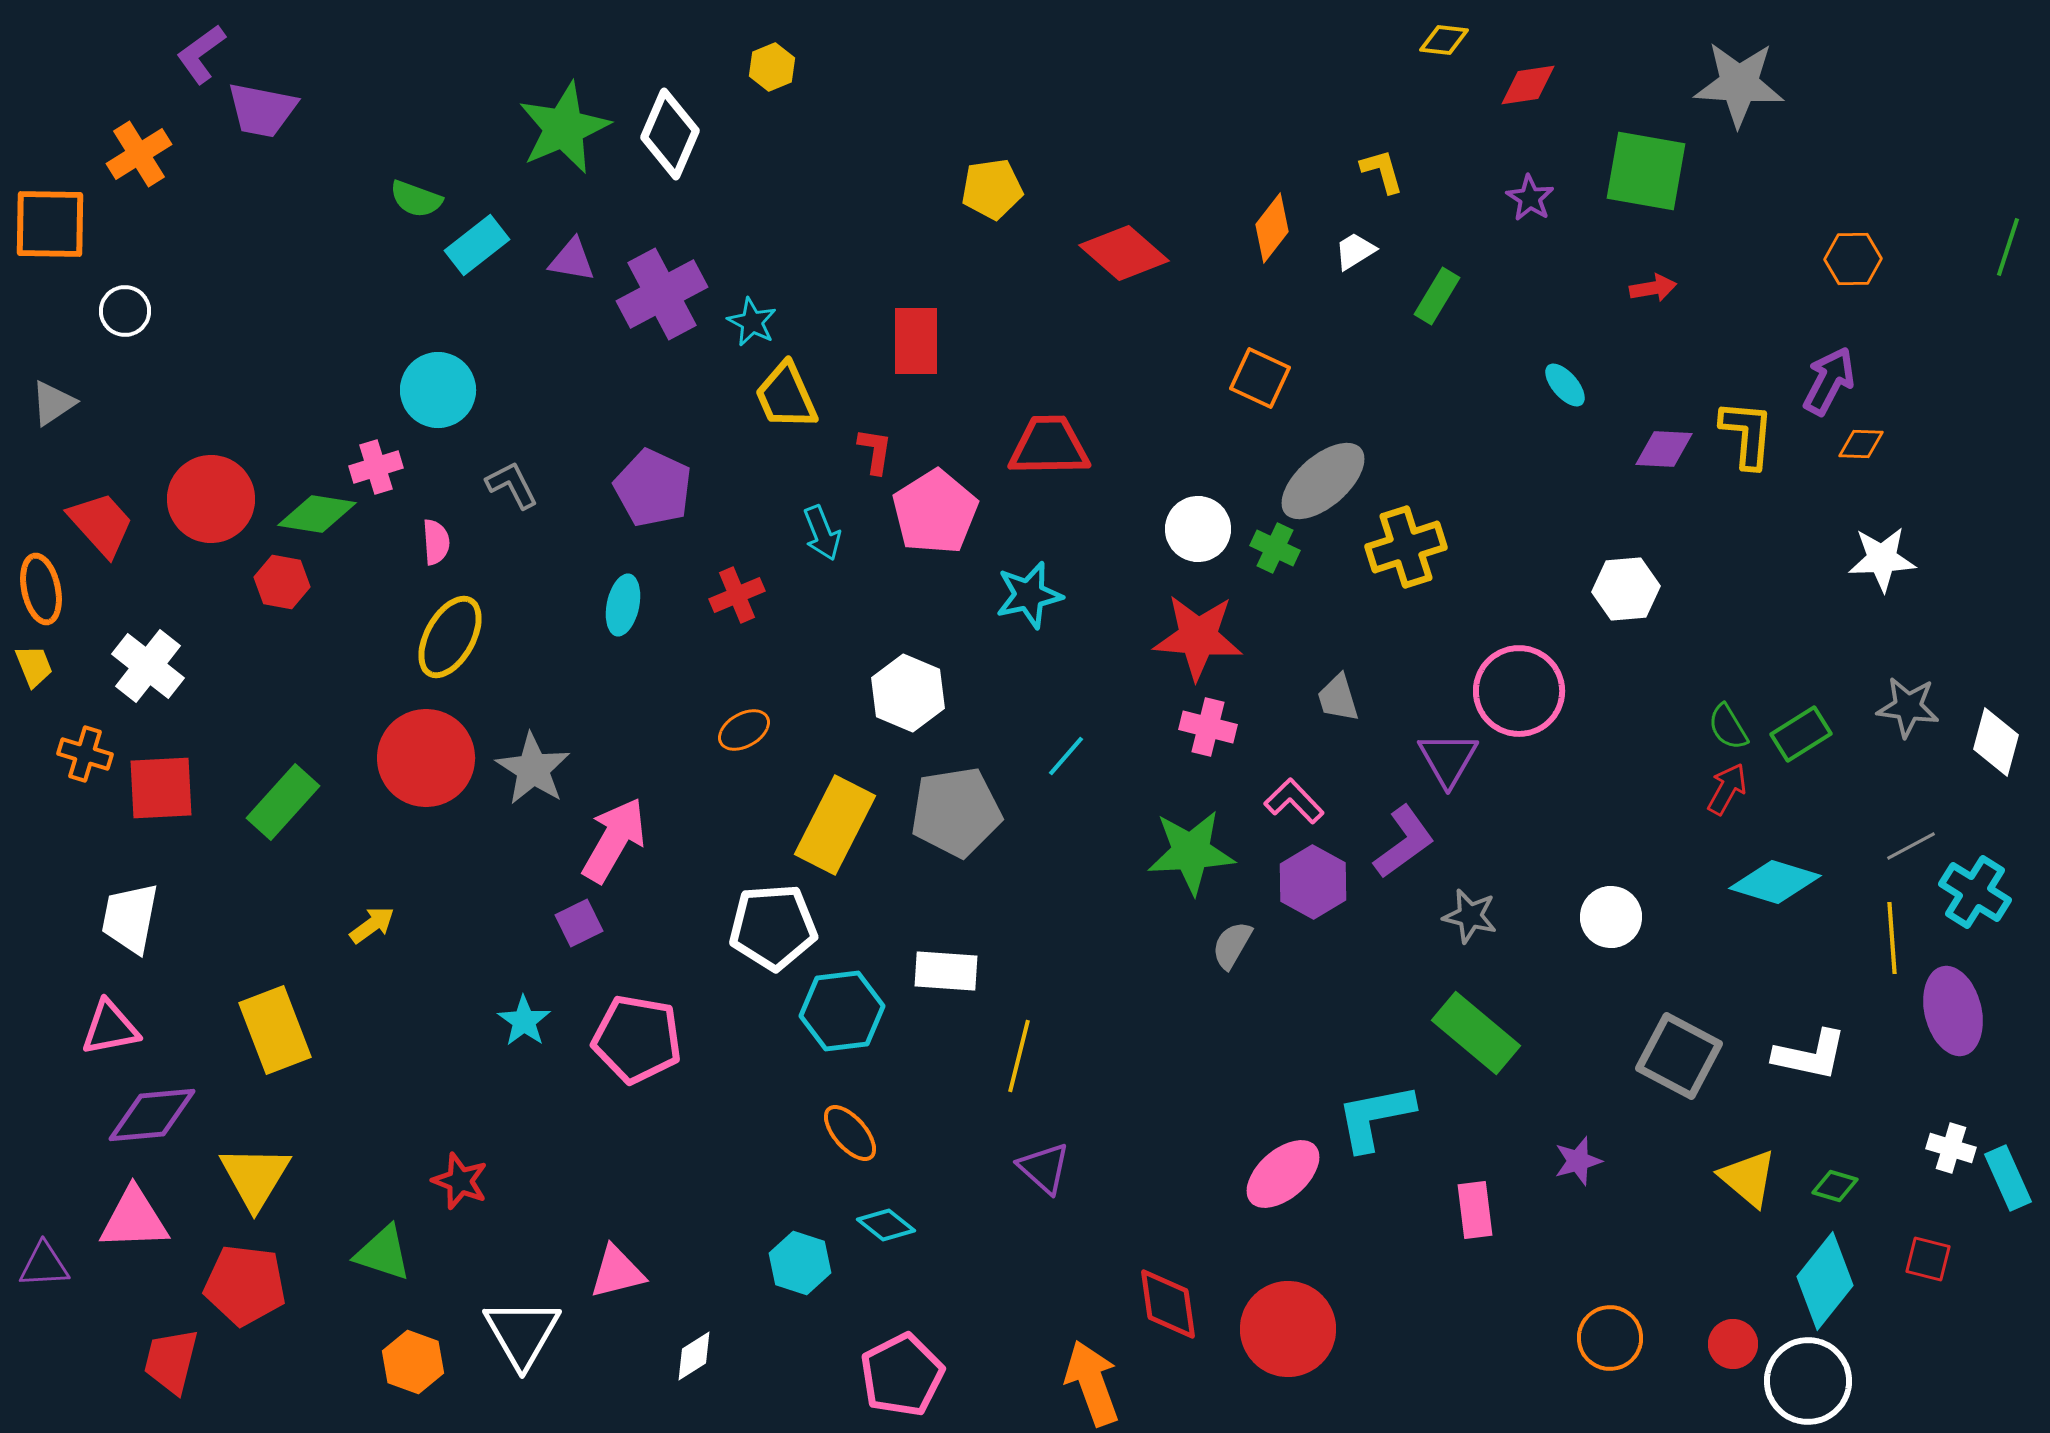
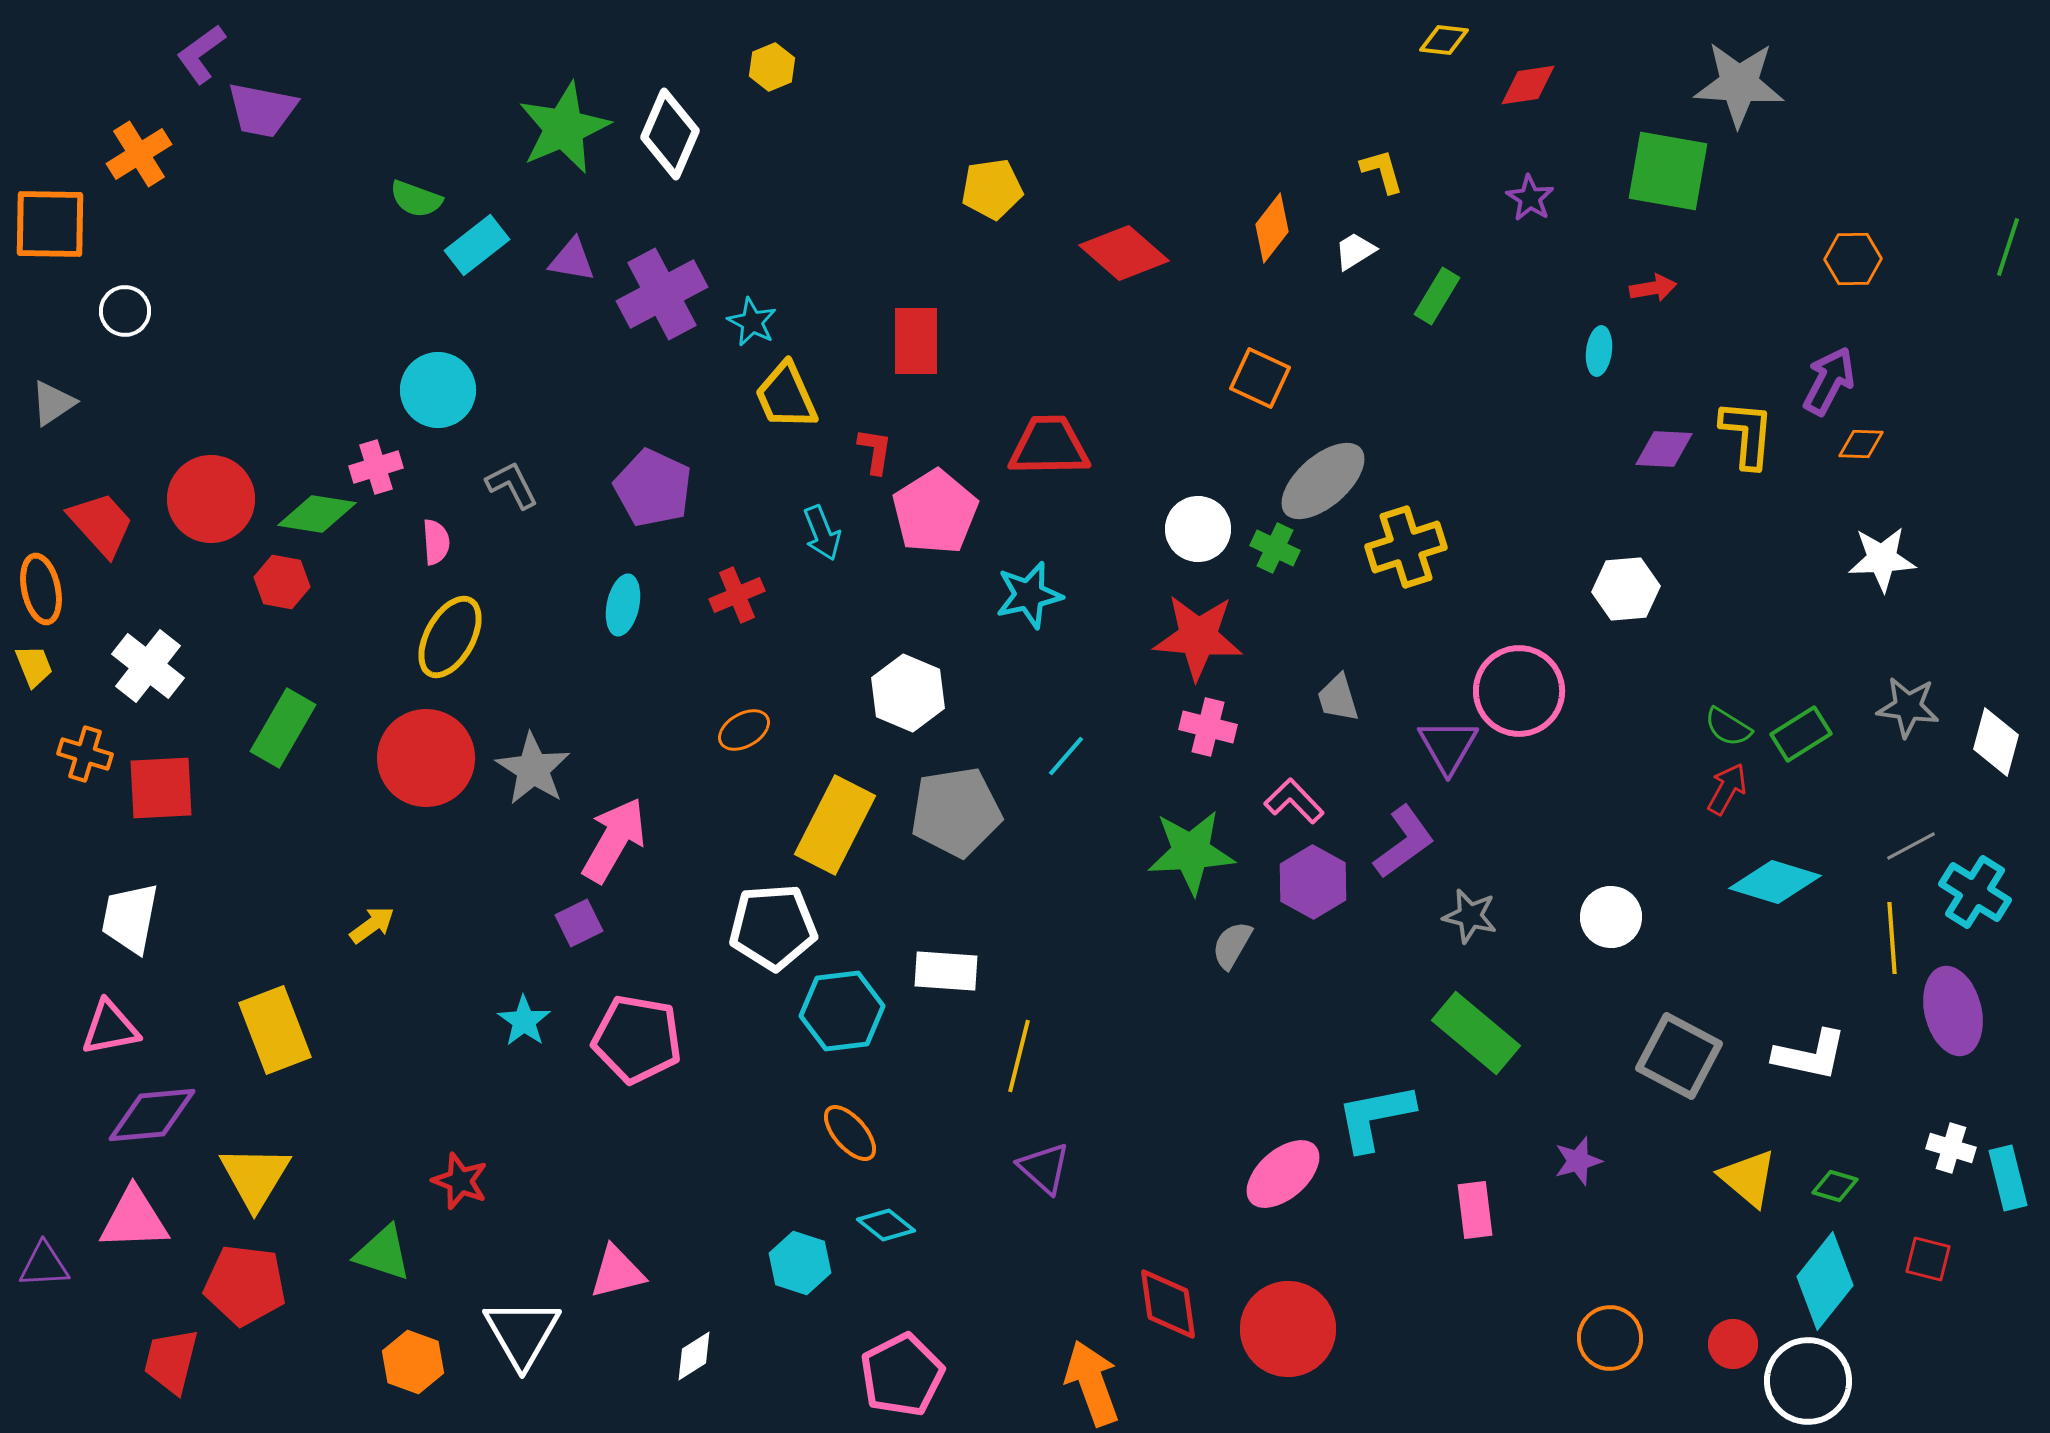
green square at (1646, 171): moved 22 px right
cyan ellipse at (1565, 385): moved 34 px right, 34 px up; rotated 48 degrees clockwise
green semicircle at (1728, 727): rotated 27 degrees counterclockwise
purple triangle at (1448, 759): moved 13 px up
green rectangle at (283, 802): moved 74 px up; rotated 12 degrees counterclockwise
cyan rectangle at (2008, 1178): rotated 10 degrees clockwise
